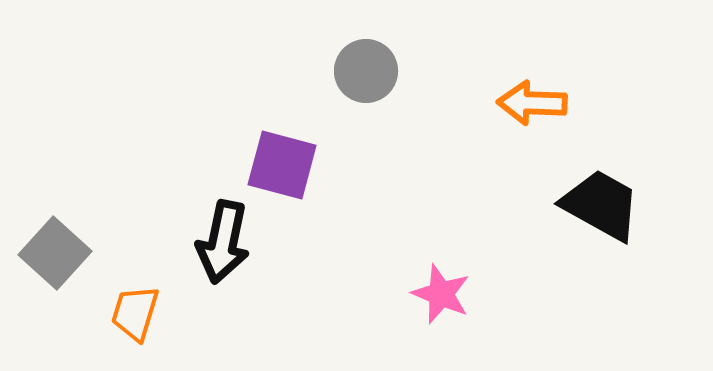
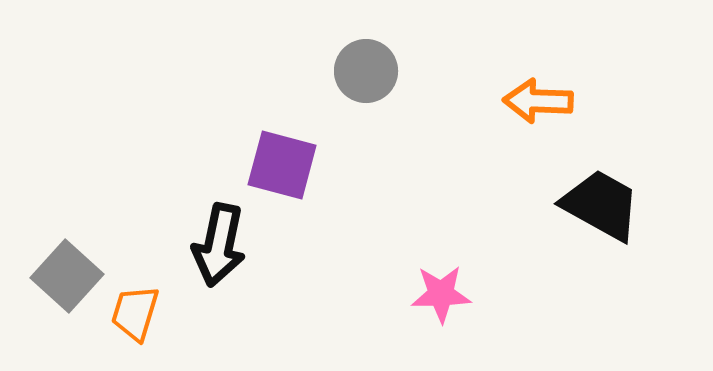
orange arrow: moved 6 px right, 2 px up
black arrow: moved 4 px left, 3 px down
gray square: moved 12 px right, 23 px down
pink star: rotated 24 degrees counterclockwise
